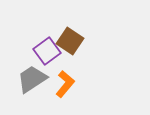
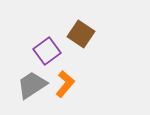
brown square: moved 11 px right, 7 px up
gray trapezoid: moved 6 px down
